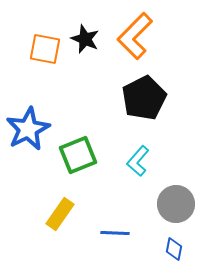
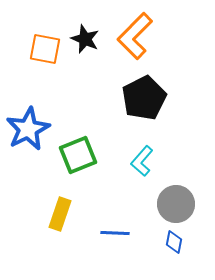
cyan L-shape: moved 4 px right
yellow rectangle: rotated 16 degrees counterclockwise
blue diamond: moved 7 px up
